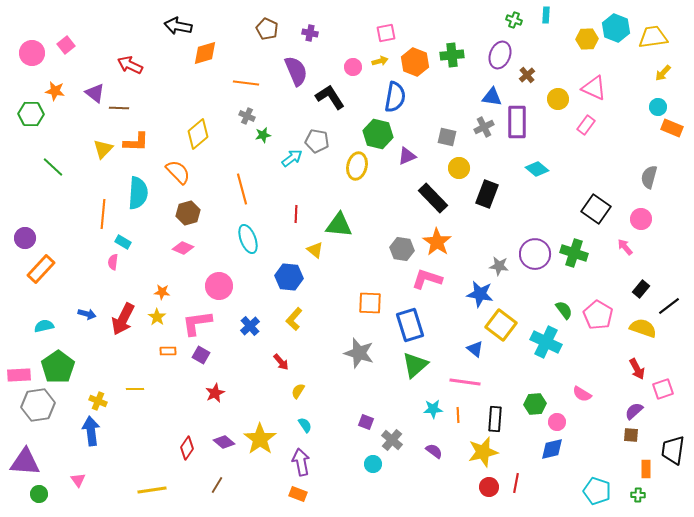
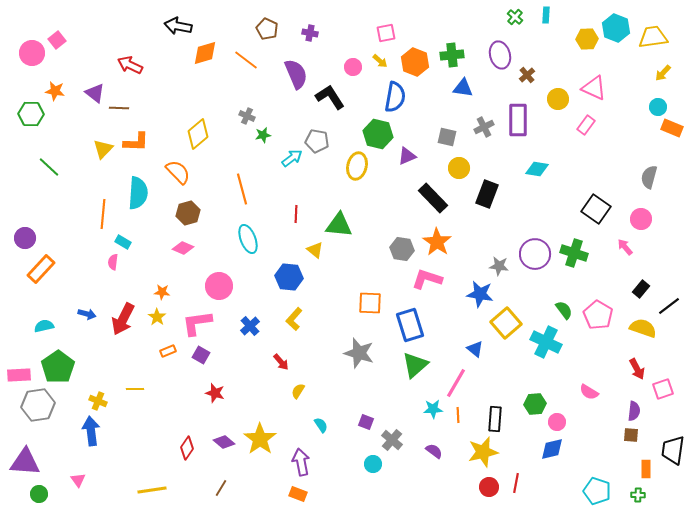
green cross at (514, 20): moved 1 px right, 3 px up; rotated 21 degrees clockwise
pink square at (66, 45): moved 9 px left, 5 px up
purple ellipse at (500, 55): rotated 36 degrees counterclockwise
yellow arrow at (380, 61): rotated 56 degrees clockwise
purple semicircle at (296, 71): moved 3 px down
orange line at (246, 83): moved 23 px up; rotated 30 degrees clockwise
blue triangle at (492, 97): moved 29 px left, 9 px up
purple rectangle at (517, 122): moved 1 px right, 2 px up
green line at (53, 167): moved 4 px left
cyan diamond at (537, 169): rotated 30 degrees counterclockwise
yellow square at (501, 325): moved 5 px right, 2 px up; rotated 12 degrees clockwise
orange rectangle at (168, 351): rotated 21 degrees counterclockwise
pink line at (465, 382): moved 9 px left, 1 px down; rotated 68 degrees counterclockwise
red star at (215, 393): rotated 30 degrees counterclockwise
pink semicircle at (582, 394): moved 7 px right, 2 px up
purple semicircle at (634, 411): rotated 138 degrees clockwise
cyan semicircle at (305, 425): moved 16 px right
brown line at (217, 485): moved 4 px right, 3 px down
